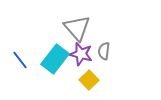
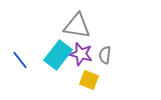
gray triangle: moved 2 px up; rotated 40 degrees counterclockwise
gray semicircle: moved 1 px right, 4 px down
cyan rectangle: moved 3 px right, 4 px up
yellow square: rotated 24 degrees counterclockwise
